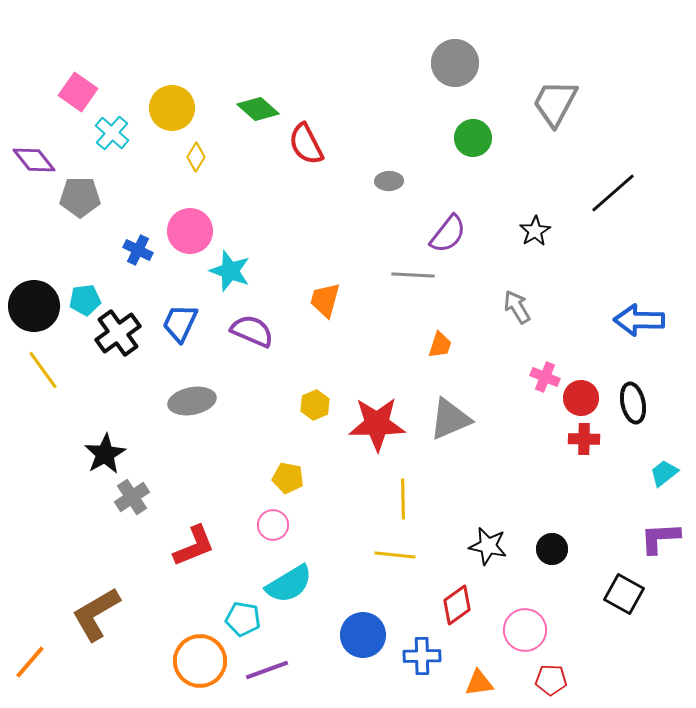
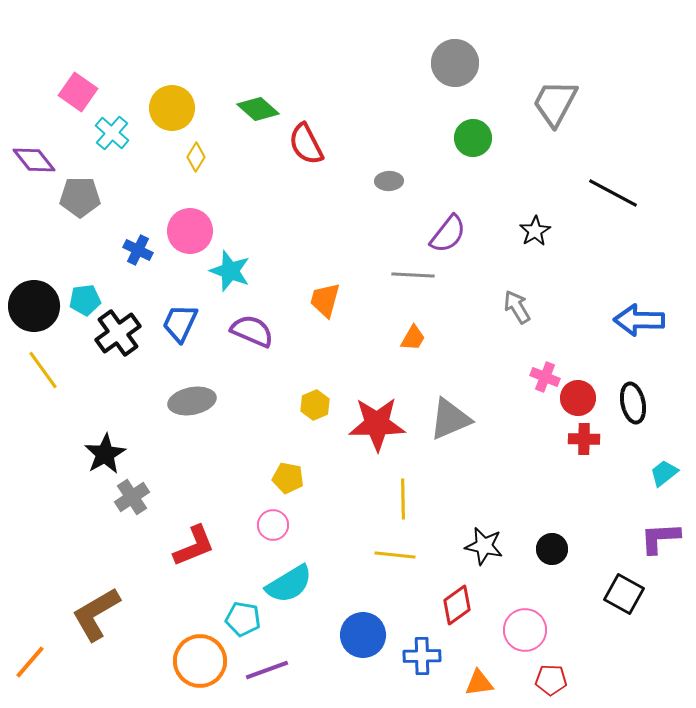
black line at (613, 193): rotated 69 degrees clockwise
orange trapezoid at (440, 345): moved 27 px left, 7 px up; rotated 12 degrees clockwise
red circle at (581, 398): moved 3 px left
black star at (488, 546): moved 4 px left
